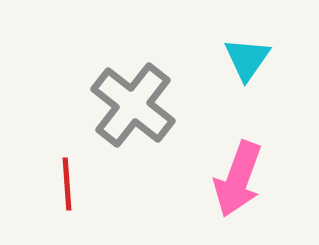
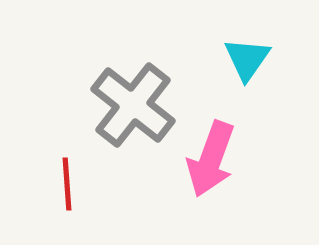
pink arrow: moved 27 px left, 20 px up
